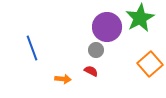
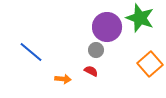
green star: rotated 24 degrees counterclockwise
blue line: moved 1 px left, 4 px down; rotated 30 degrees counterclockwise
